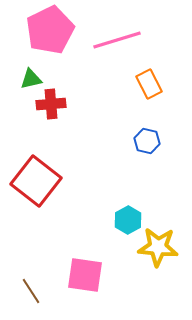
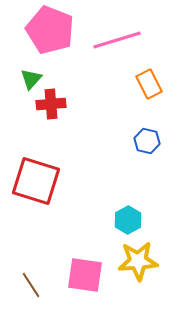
pink pentagon: rotated 24 degrees counterclockwise
green triangle: rotated 35 degrees counterclockwise
red square: rotated 21 degrees counterclockwise
yellow star: moved 20 px left, 14 px down; rotated 9 degrees counterclockwise
brown line: moved 6 px up
